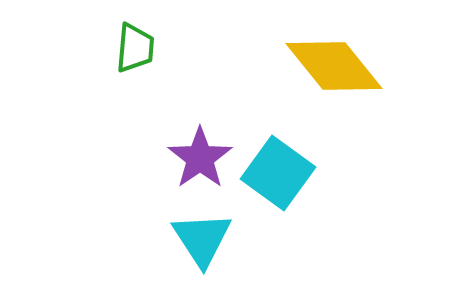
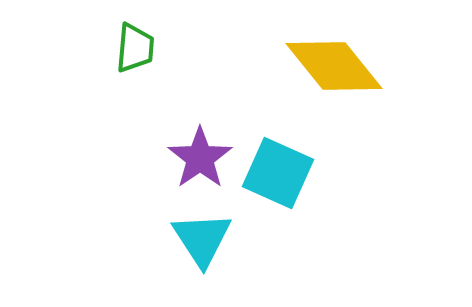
cyan square: rotated 12 degrees counterclockwise
